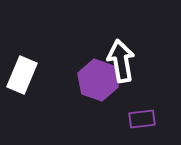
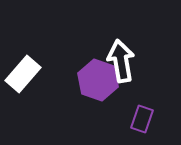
white rectangle: moved 1 px right, 1 px up; rotated 18 degrees clockwise
purple rectangle: rotated 64 degrees counterclockwise
